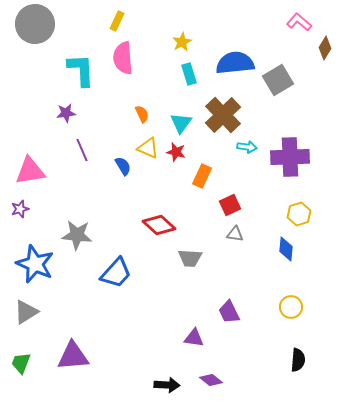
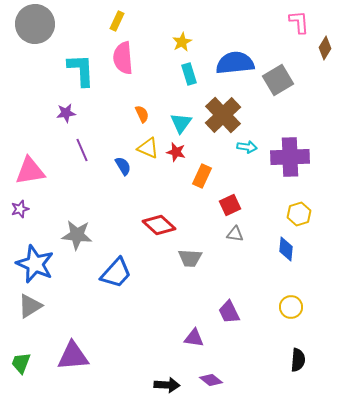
pink L-shape at (299, 22): rotated 45 degrees clockwise
gray triangle at (26, 312): moved 4 px right, 6 px up
